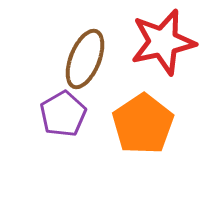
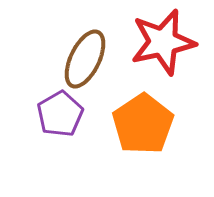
brown ellipse: rotated 4 degrees clockwise
purple pentagon: moved 3 px left
